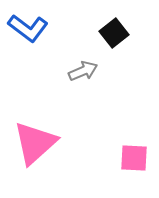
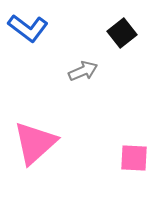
black square: moved 8 px right
